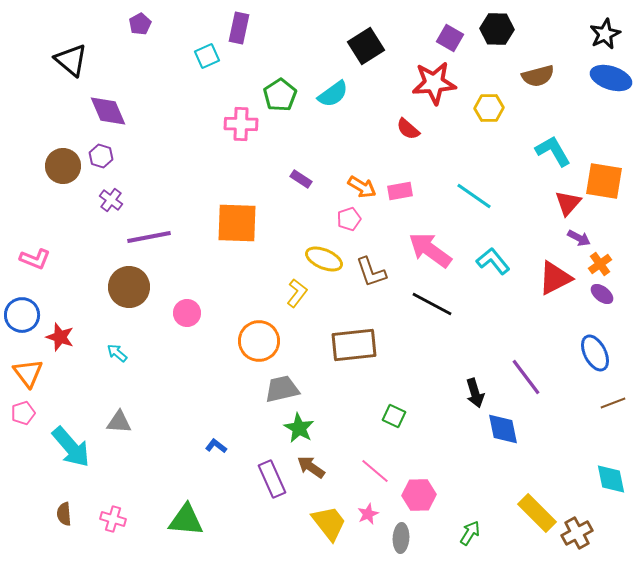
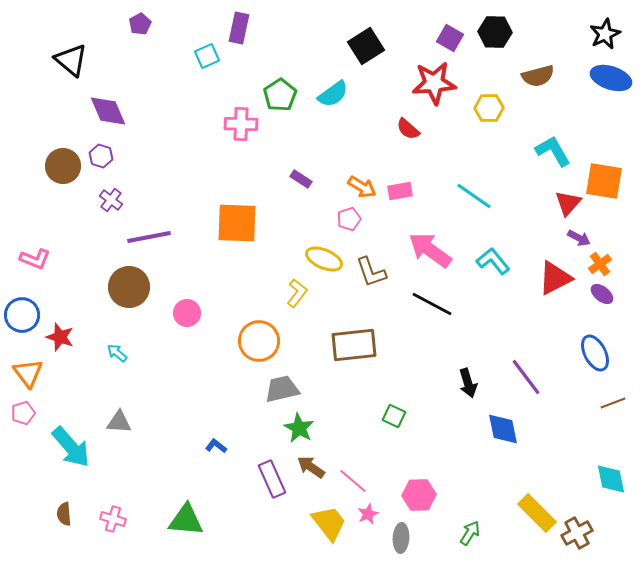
black hexagon at (497, 29): moved 2 px left, 3 px down
black arrow at (475, 393): moved 7 px left, 10 px up
pink line at (375, 471): moved 22 px left, 10 px down
